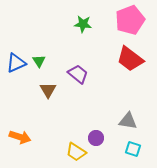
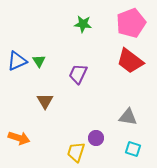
pink pentagon: moved 1 px right, 3 px down
red trapezoid: moved 2 px down
blue triangle: moved 1 px right, 2 px up
purple trapezoid: rotated 105 degrees counterclockwise
brown triangle: moved 3 px left, 11 px down
gray triangle: moved 4 px up
orange arrow: moved 1 px left, 1 px down
yellow trapezoid: rotated 75 degrees clockwise
